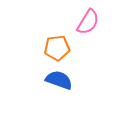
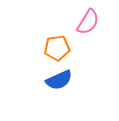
blue semicircle: rotated 136 degrees clockwise
